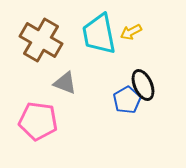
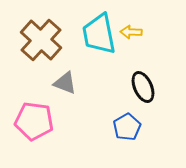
yellow arrow: rotated 30 degrees clockwise
brown cross: rotated 12 degrees clockwise
black ellipse: moved 2 px down
blue pentagon: moved 27 px down
pink pentagon: moved 4 px left
